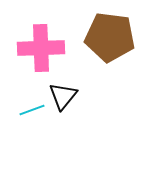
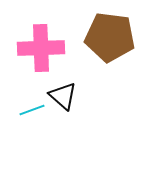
black triangle: rotated 28 degrees counterclockwise
